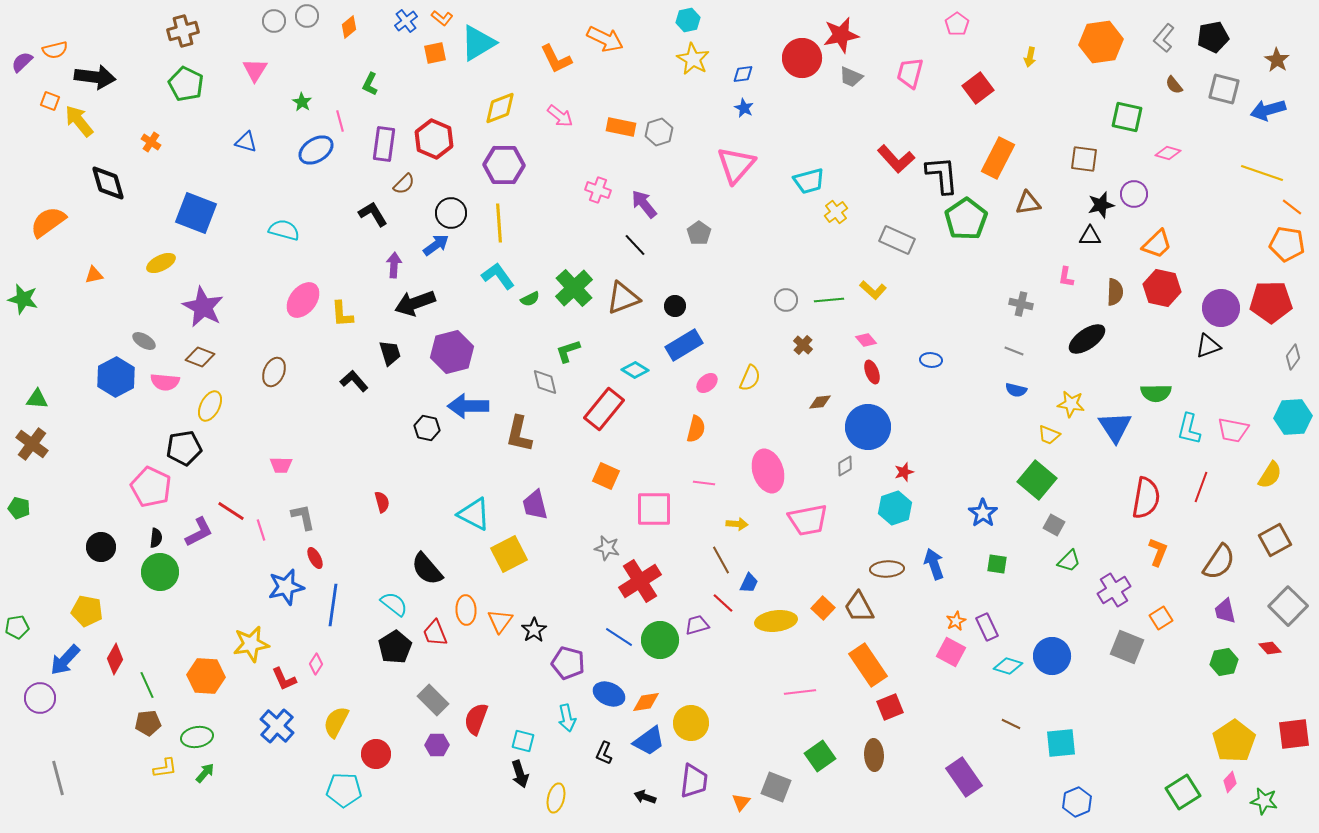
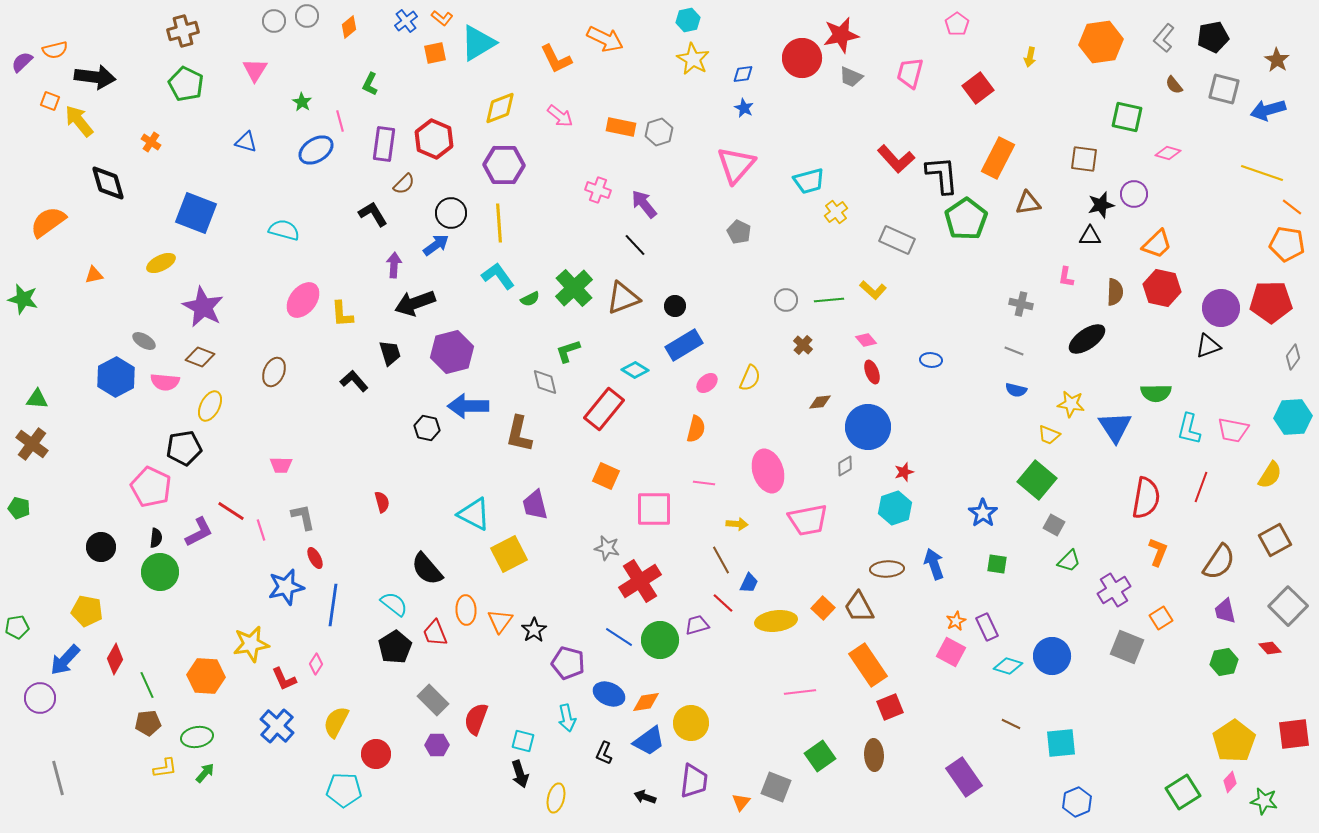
gray pentagon at (699, 233): moved 40 px right, 1 px up; rotated 10 degrees counterclockwise
